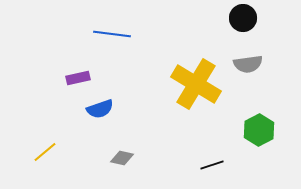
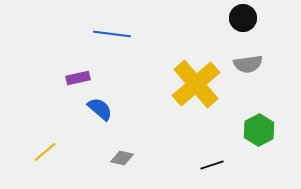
yellow cross: rotated 18 degrees clockwise
blue semicircle: rotated 120 degrees counterclockwise
